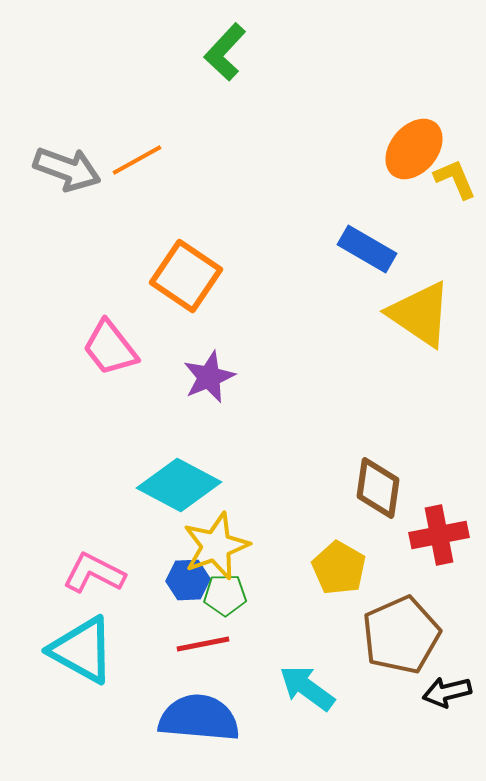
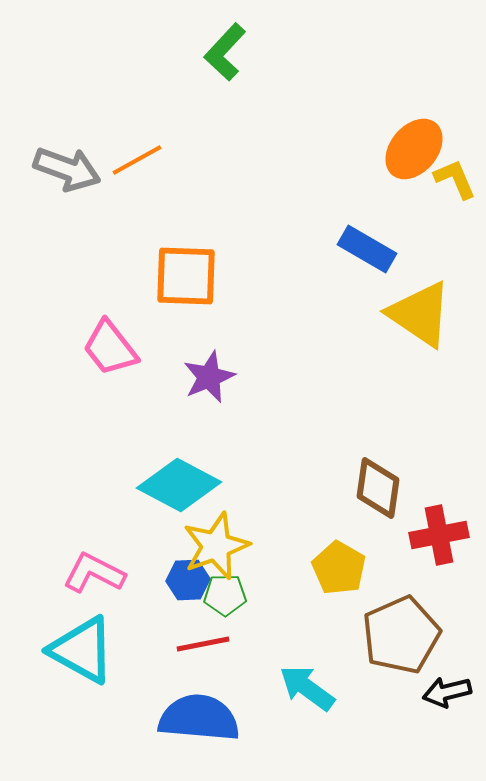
orange square: rotated 32 degrees counterclockwise
